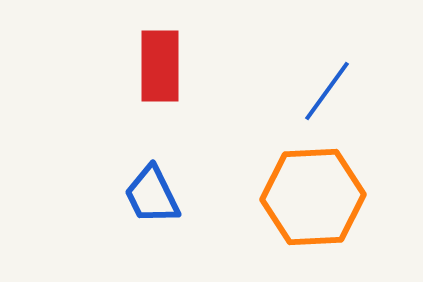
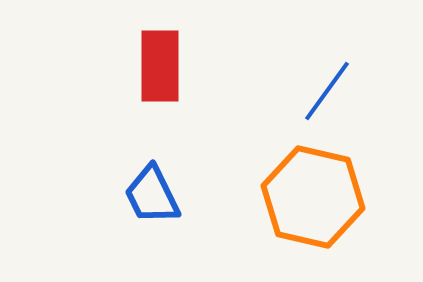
orange hexagon: rotated 16 degrees clockwise
